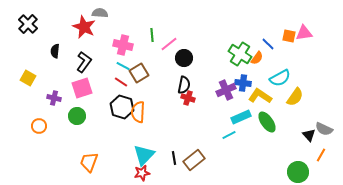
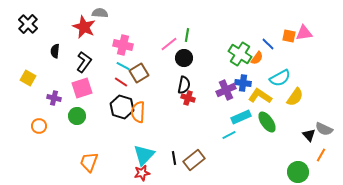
green line at (152, 35): moved 35 px right; rotated 16 degrees clockwise
